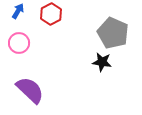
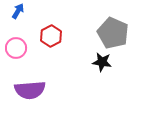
red hexagon: moved 22 px down
pink circle: moved 3 px left, 5 px down
purple semicircle: rotated 132 degrees clockwise
